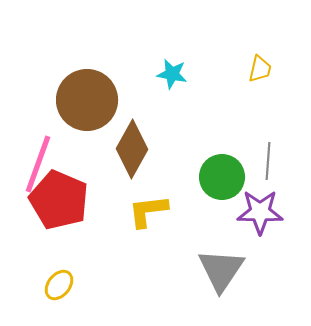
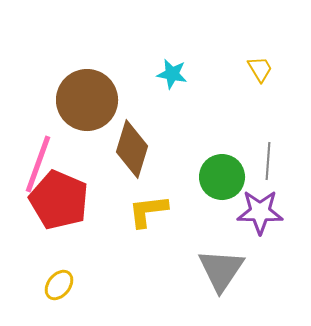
yellow trapezoid: rotated 44 degrees counterclockwise
brown diamond: rotated 12 degrees counterclockwise
